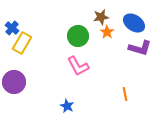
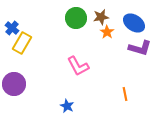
green circle: moved 2 px left, 18 px up
purple circle: moved 2 px down
